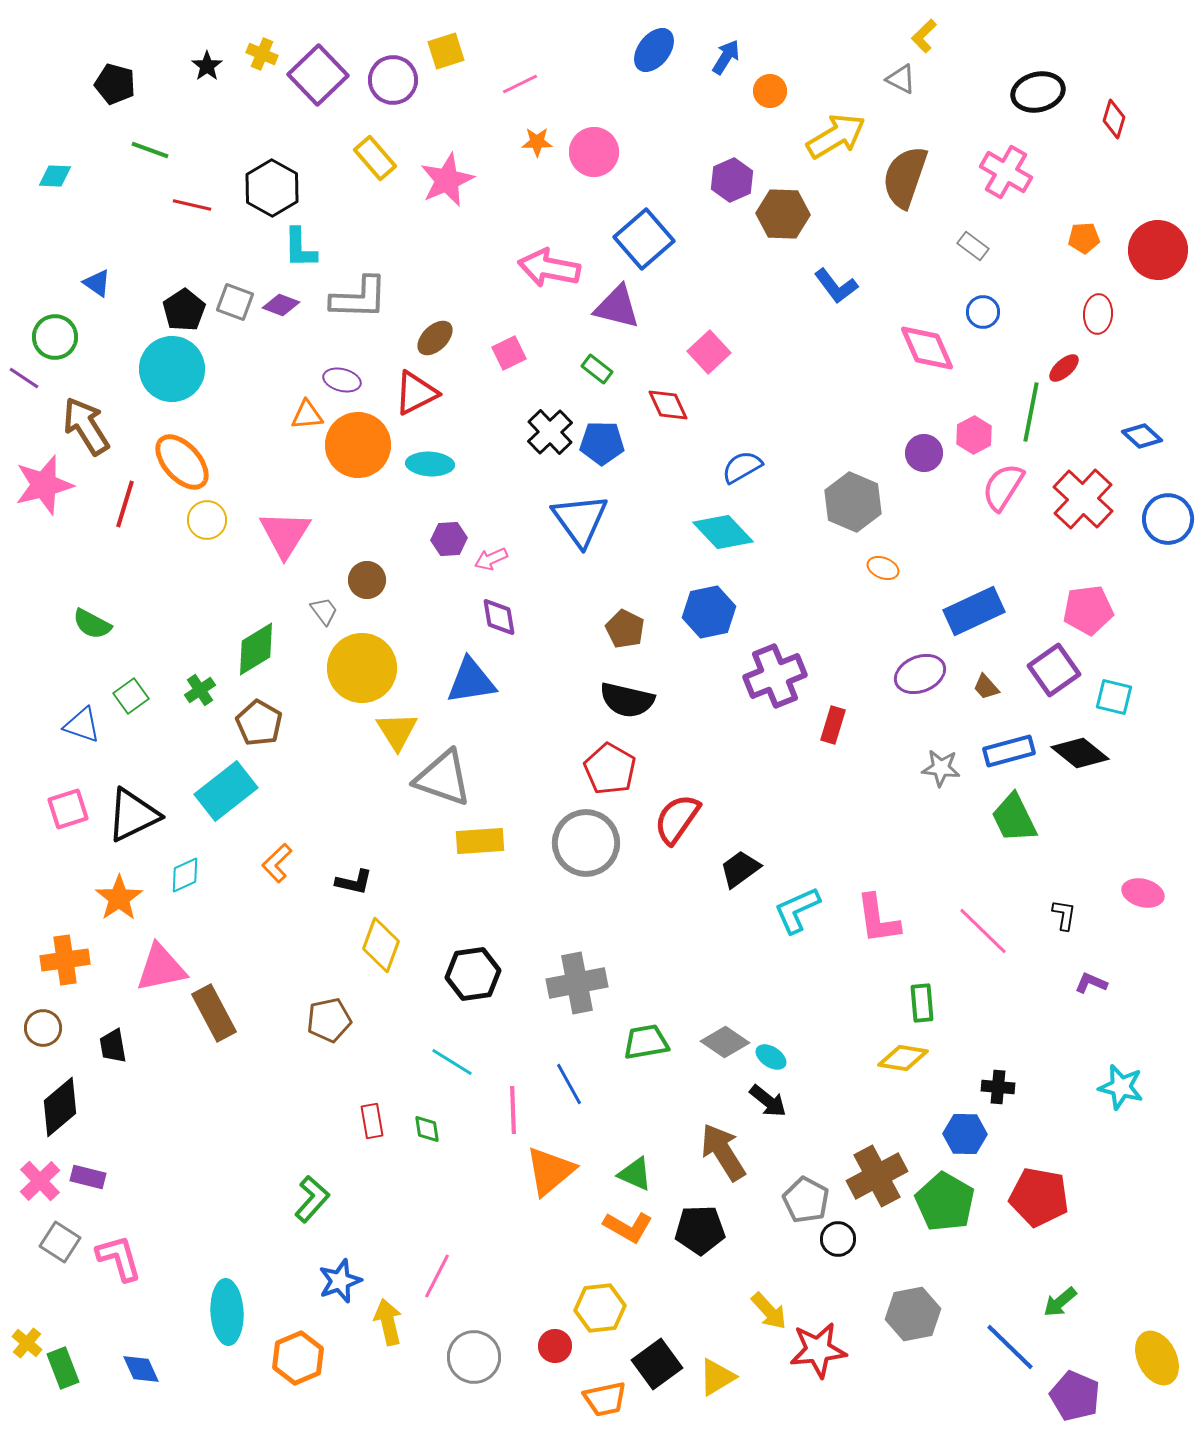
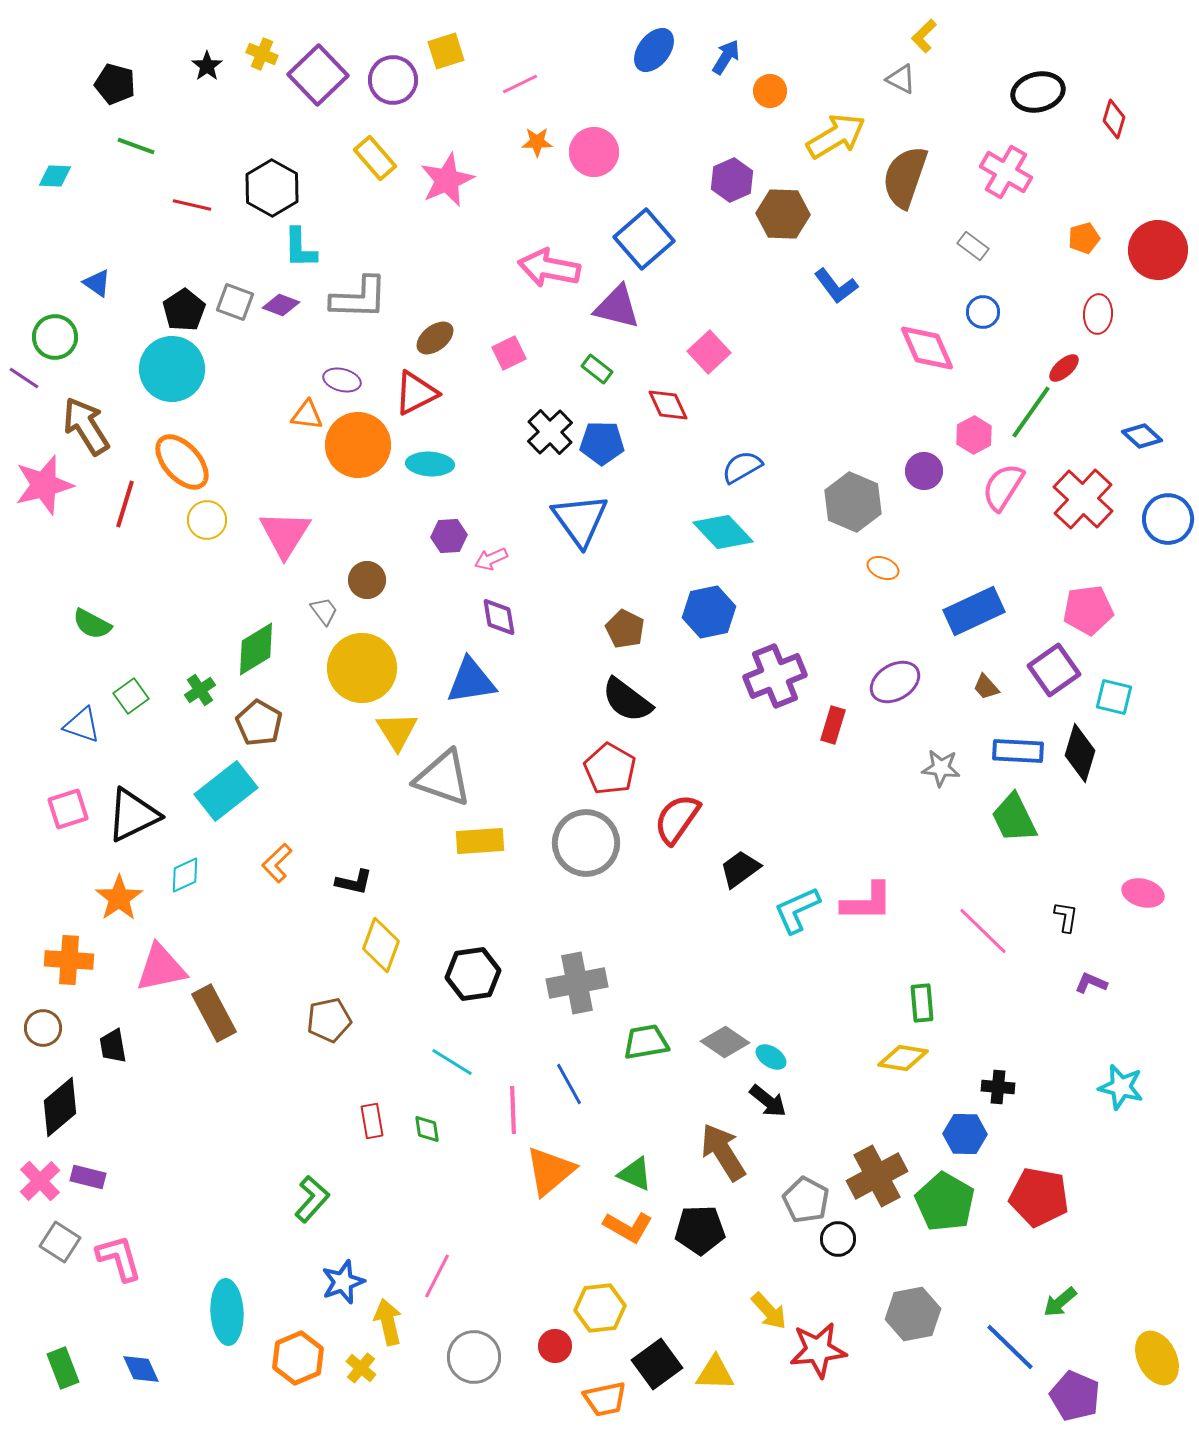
green line at (150, 150): moved 14 px left, 4 px up
orange pentagon at (1084, 238): rotated 12 degrees counterclockwise
brown ellipse at (435, 338): rotated 6 degrees clockwise
green line at (1031, 412): rotated 24 degrees clockwise
orange triangle at (307, 415): rotated 12 degrees clockwise
purple circle at (924, 453): moved 18 px down
purple hexagon at (449, 539): moved 3 px up
purple ellipse at (920, 674): moved 25 px left, 8 px down; rotated 9 degrees counterclockwise
black semicircle at (627, 700): rotated 24 degrees clockwise
blue rectangle at (1009, 751): moved 9 px right; rotated 18 degrees clockwise
black diamond at (1080, 753): rotated 68 degrees clockwise
black L-shape at (1064, 915): moved 2 px right, 2 px down
pink L-shape at (878, 919): moved 11 px left, 17 px up; rotated 82 degrees counterclockwise
orange cross at (65, 960): moved 4 px right; rotated 12 degrees clockwise
blue star at (340, 1281): moved 3 px right, 1 px down
yellow cross at (27, 1343): moved 334 px right, 25 px down
yellow triangle at (717, 1377): moved 2 px left, 4 px up; rotated 33 degrees clockwise
